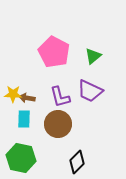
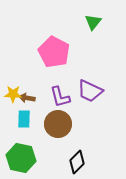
green triangle: moved 34 px up; rotated 12 degrees counterclockwise
